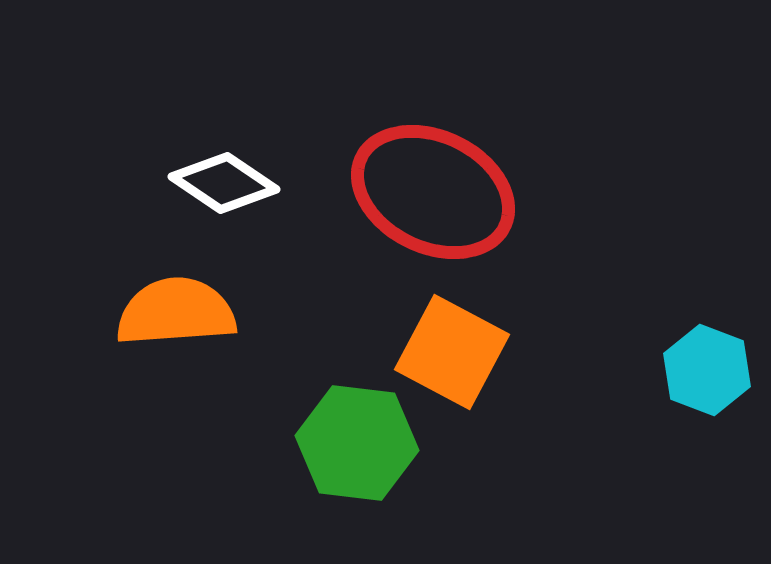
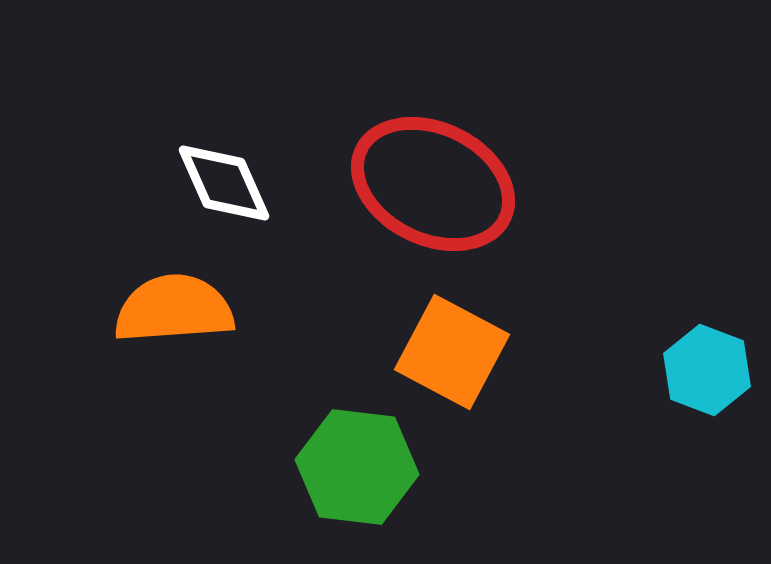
white diamond: rotated 32 degrees clockwise
red ellipse: moved 8 px up
orange semicircle: moved 2 px left, 3 px up
green hexagon: moved 24 px down
